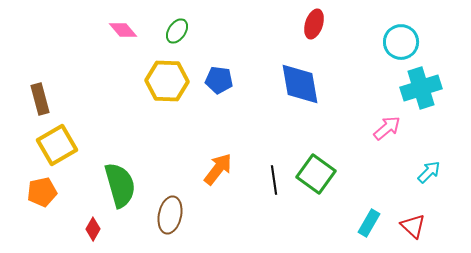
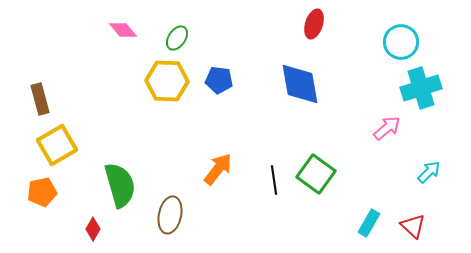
green ellipse: moved 7 px down
